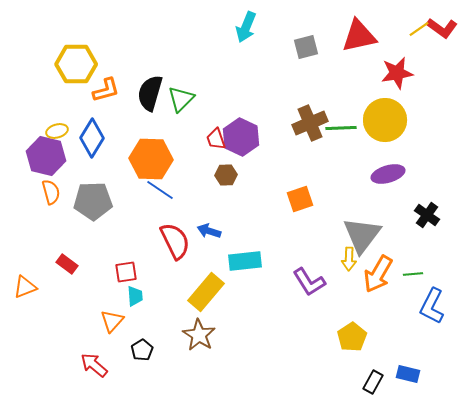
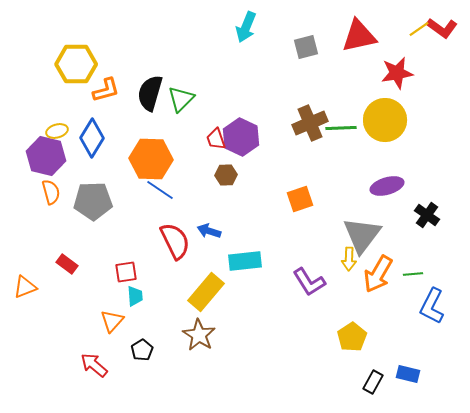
purple ellipse at (388, 174): moved 1 px left, 12 px down
